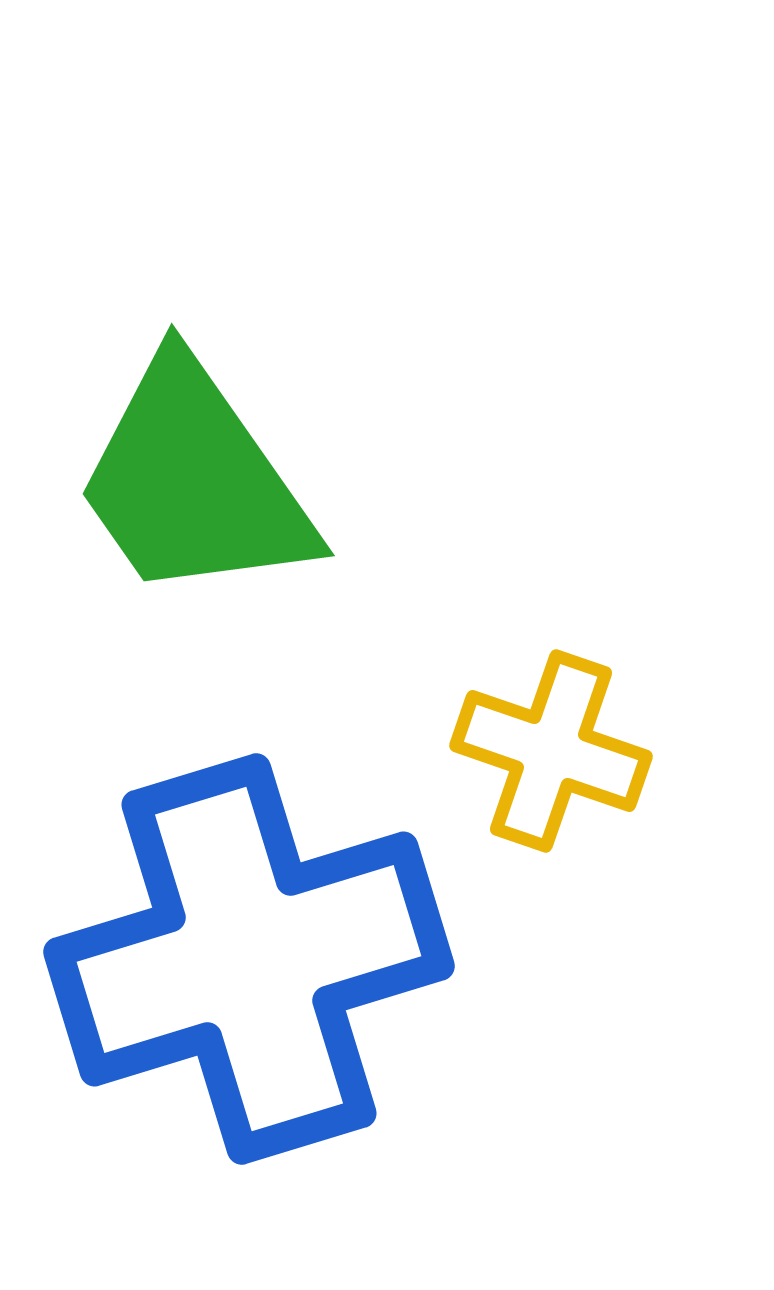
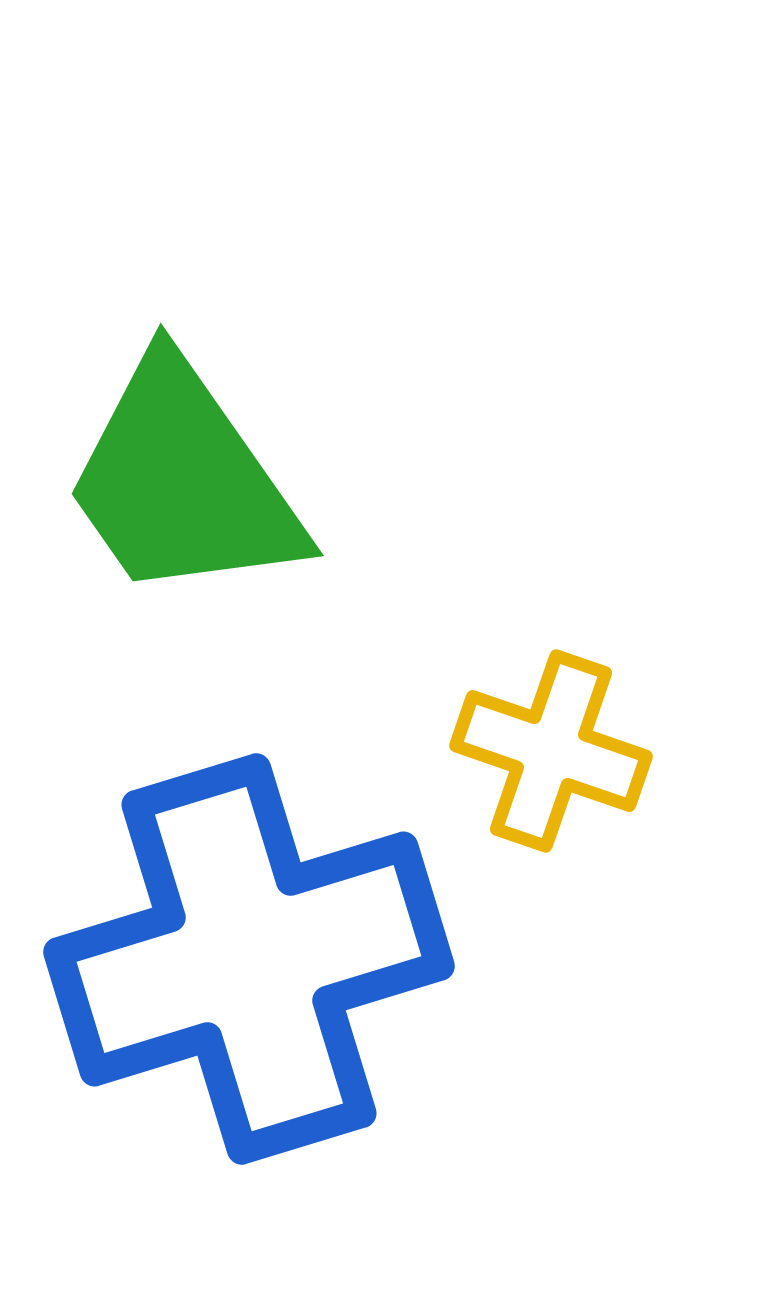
green trapezoid: moved 11 px left
